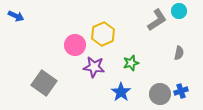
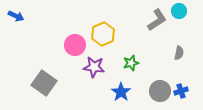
gray circle: moved 3 px up
